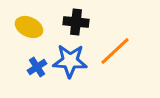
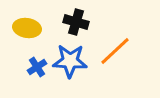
black cross: rotated 10 degrees clockwise
yellow ellipse: moved 2 px left, 1 px down; rotated 16 degrees counterclockwise
